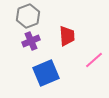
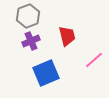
red trapezoid: rotated 10 degrees counterclockwise
